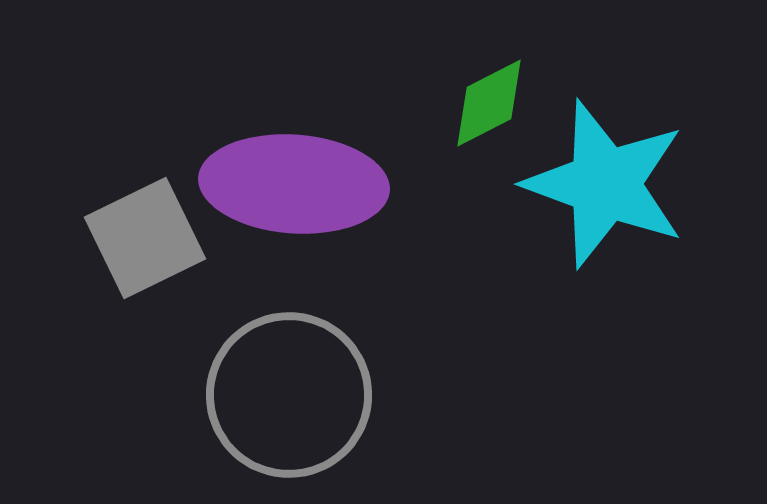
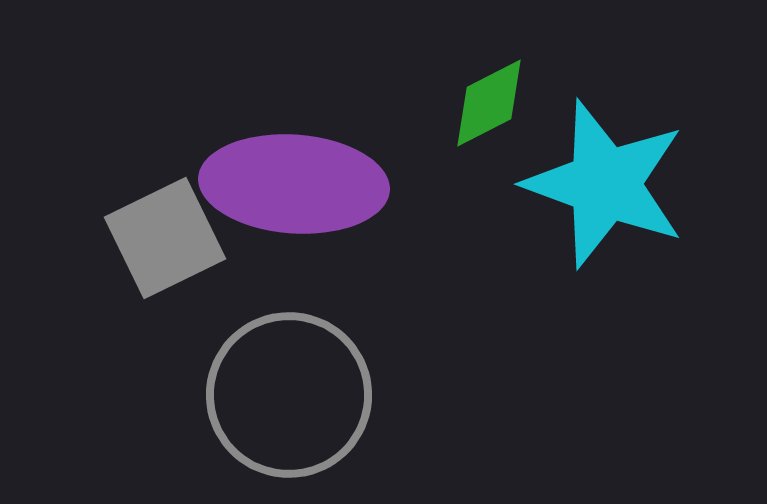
gray square: moved 20 px right
